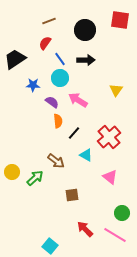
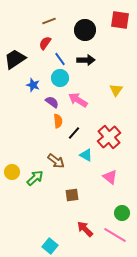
blue star: rotated 16 degrees clockwise
